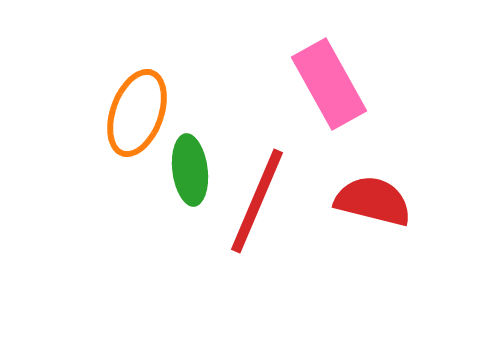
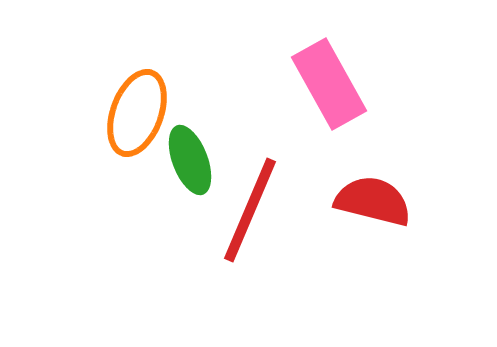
green ellipse: moved 10 px up; rotated 14 degrees counterclockwise
red line: moved 7 px left, 9 px down
